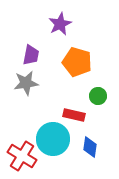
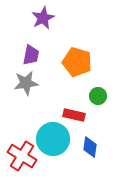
purple star: moved 17 px left, 6 px up
